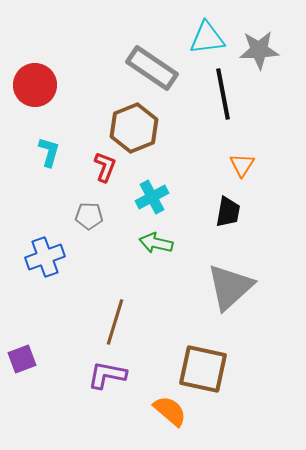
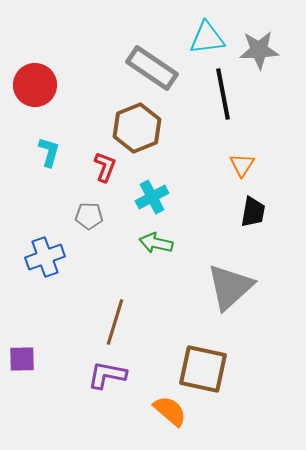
brown hexagon: moved 3 px right
black trapezoid: moved 25 px right
purple square: rotated 20 degrees clockwise
